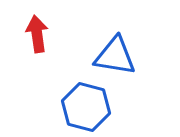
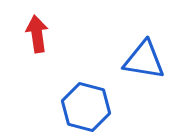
blue triangle: moved 29 px right, 4 px down
